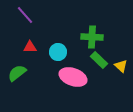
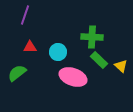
purple line: rotated 60 degrees clockwise
